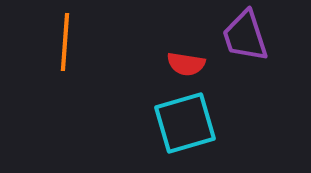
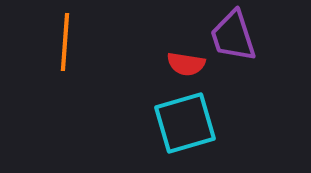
purple trapezoid: moved 12 px left
